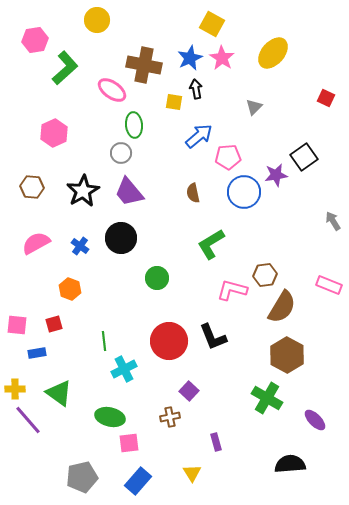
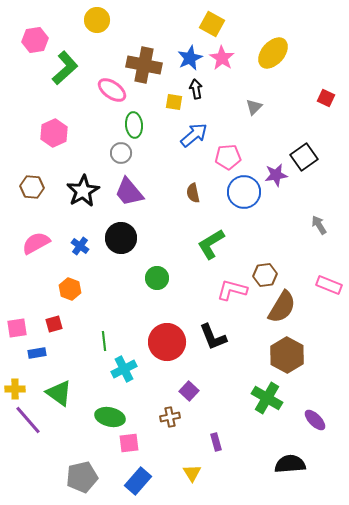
blue arrow at (199, 136): moved 5 px left, 1 px up
gray arrow at (333, 221): moved 14 px left, 4 px down
pink square at (17, 325): moved 3 px down; rotated 15 degrees counterclockwise
red circle at (169, 341): moved 2 px left, 1 px down
